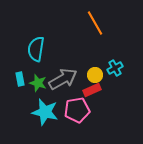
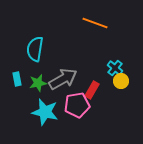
orange line: rotated 40 degrees counterclockwise
cyan semicircle: moved 1 px left
cyan cross: rotated 21 degrees counterclockwise
yellow circle: moved 26 px right, 6 px down
cyan rectangle: moved 3 px left
green star: rotated 30 degrees counterclockwise
red rectangle: rotated 36 degrees counterclockwise
pink pentagon: moved 5 px up
